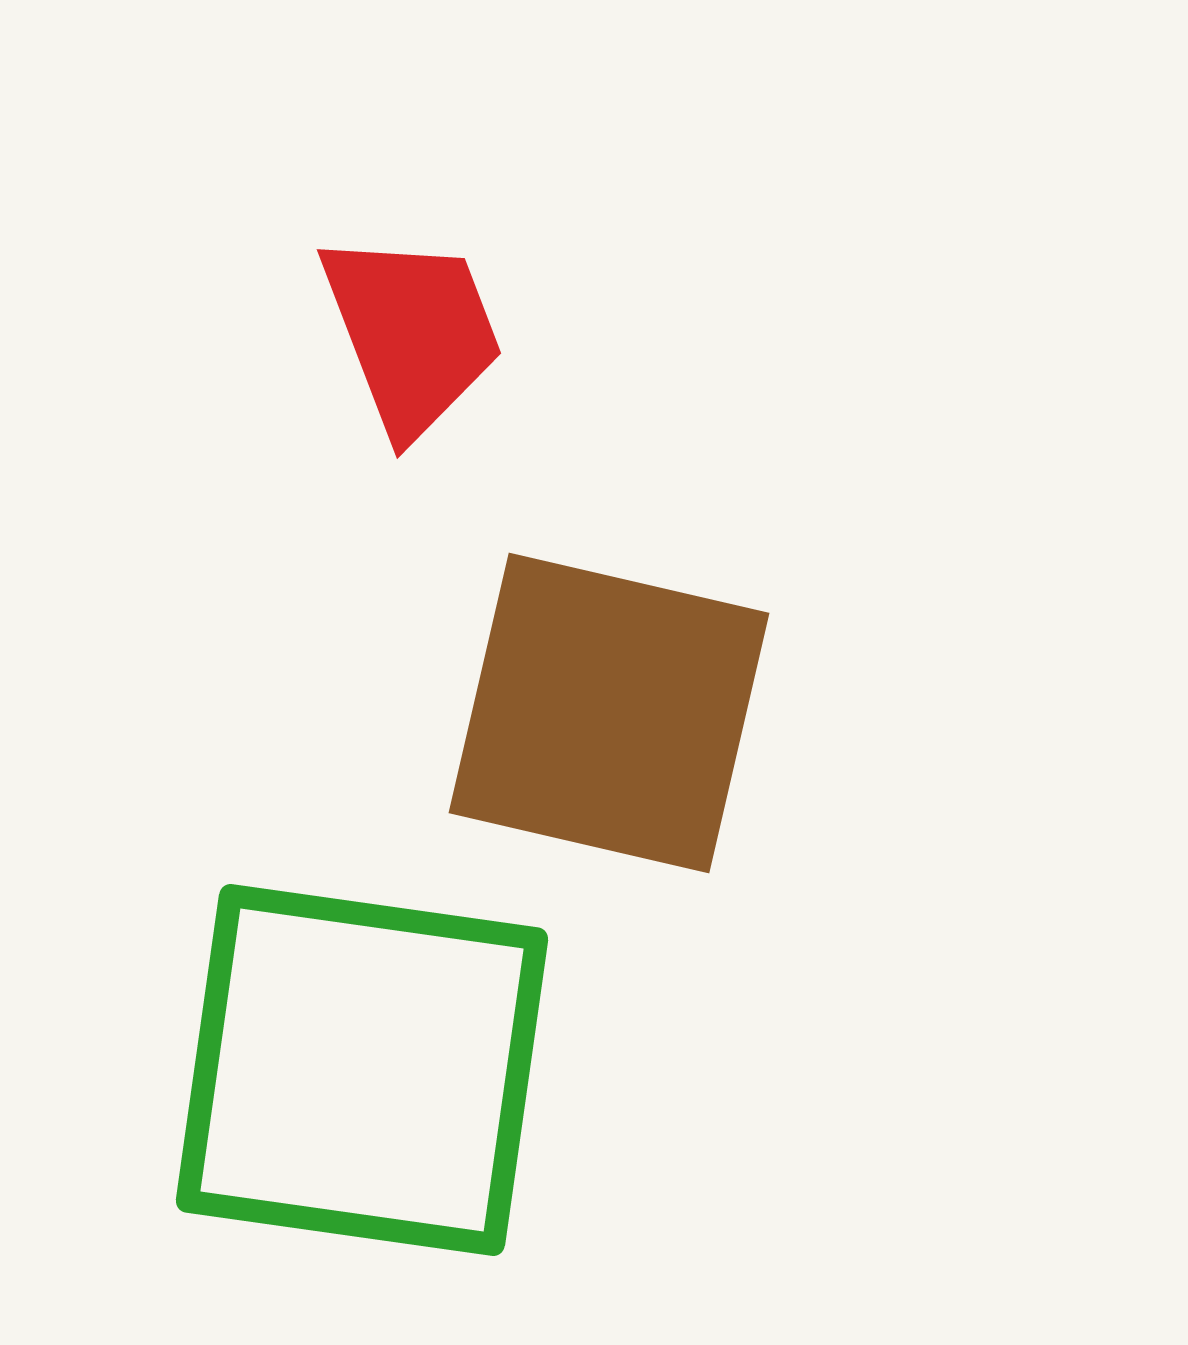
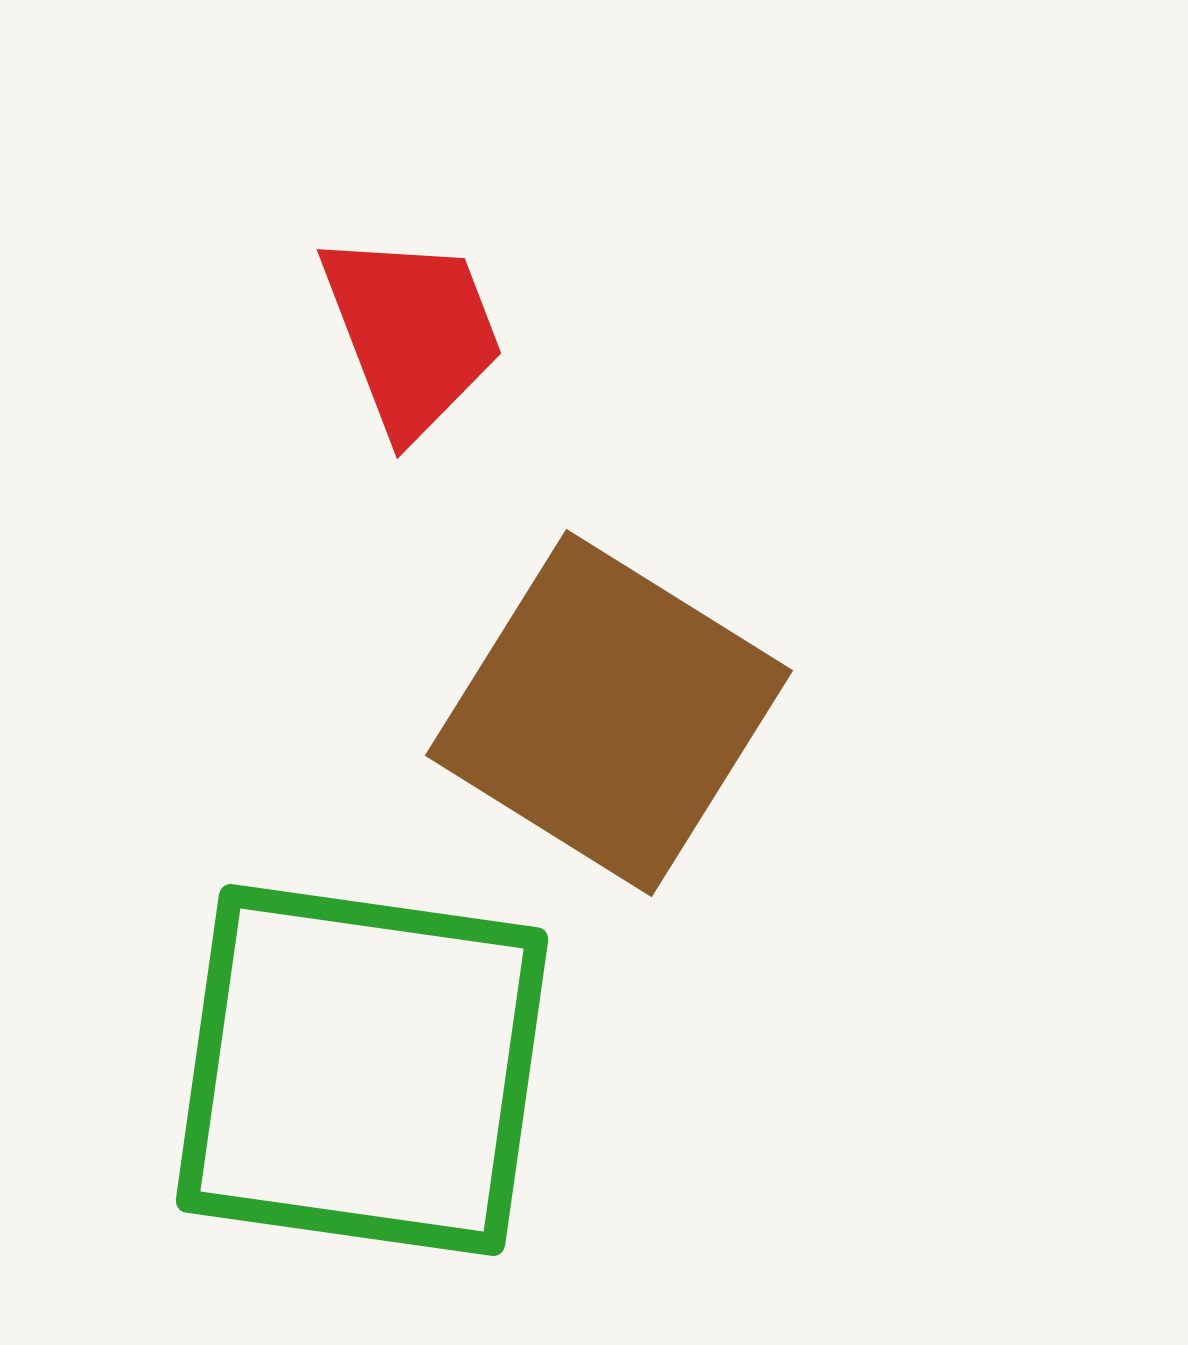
brown square: rotated 19 degrees clockwise
